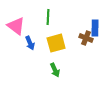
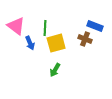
green line: moved 3 px left, 11 px down
blue rectangle: moved 2 px up; rotated 70 degrees counterclockwise
brown cross: moved 1 px left, 1 px down
green arrow: rotated 56 degrees clockwise
